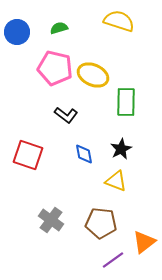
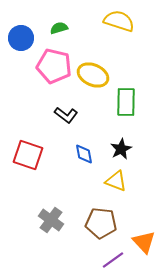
blue circle: moved 4 px right, 6 px down
pink pentagon: moved 1 px left, 2 px up
orange triangle: rotated 35 degrees counterclockwise
